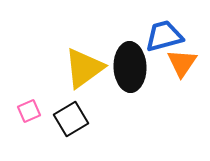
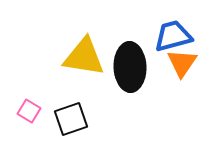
blue trapezoid: moved 9 px right
yellow triangle: moved 11 px up; rotated 45 degrees clockwise
pink square: rotated 35 degrees counterclockwise
black square: rotated 12 degrees clockwise
